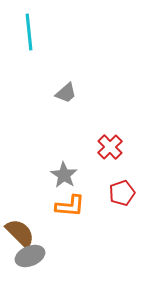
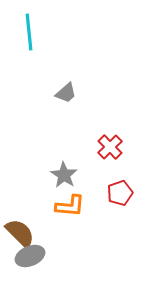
red pentagon: moved 2 px left
